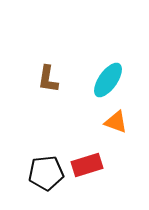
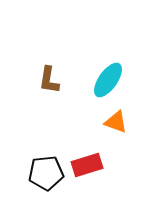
brown L-shape: moved 1 px right, 1 px down
